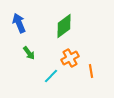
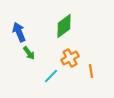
blue arrow: moved 9 px down
